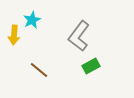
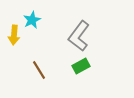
green rectangle: moved 10 px left
brown line: rotated 18 degrees clockwise
